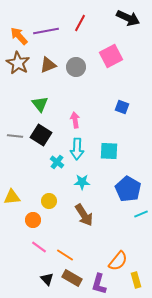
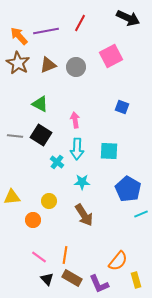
green triangle: rotated 24 degrees counterclockwise
pink line: moved 10 px down
orange line: rotated 66 degrees clockwise
purple L-shape: rotated 40 degrees counterclockwise
